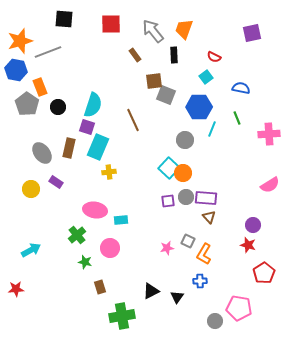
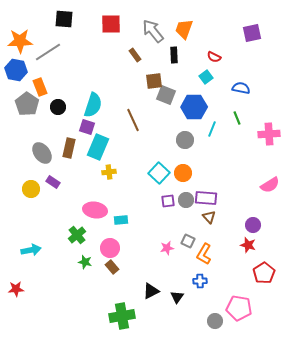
orange star at (20, 41): rotated 15 degrees clockwise
gray line at (48, 52): rotated 12 degrees counterclockwise
blue hexagon at (199, 107): moved 5 px left
cyan square at (169, 168): moved 10 px left, 5 px down
purple rectangle at (56, 182): moved 3 px left
gray circle at (186, 197): moved 3 px down
cyan arrow at (31, 250): rotated 18 degrees clockwise
brown rectangle at (100, 287): moved 12 px right, 20 px up; rotated 24 degrees counterclockwise
